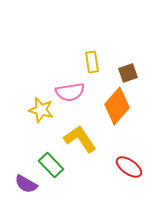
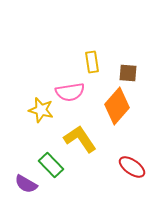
brown square: rotated 24 degrees clockwise
red ellipse: moved 3 px right
